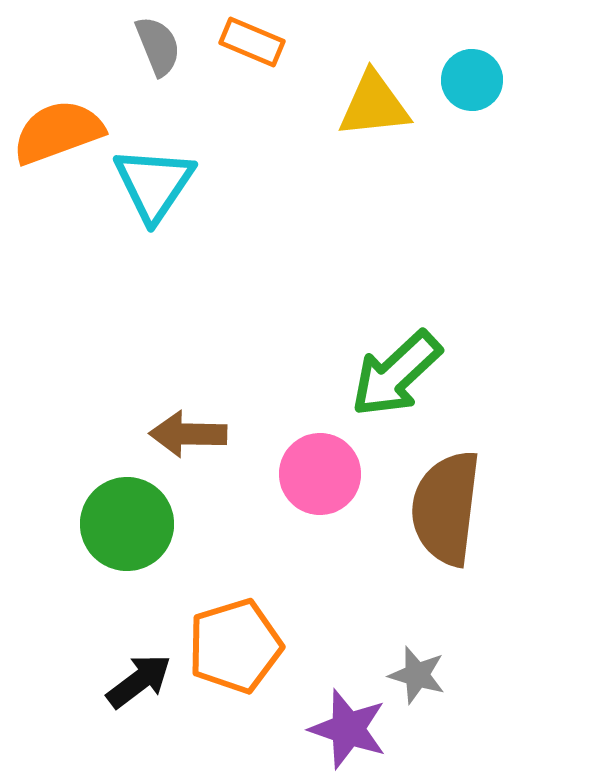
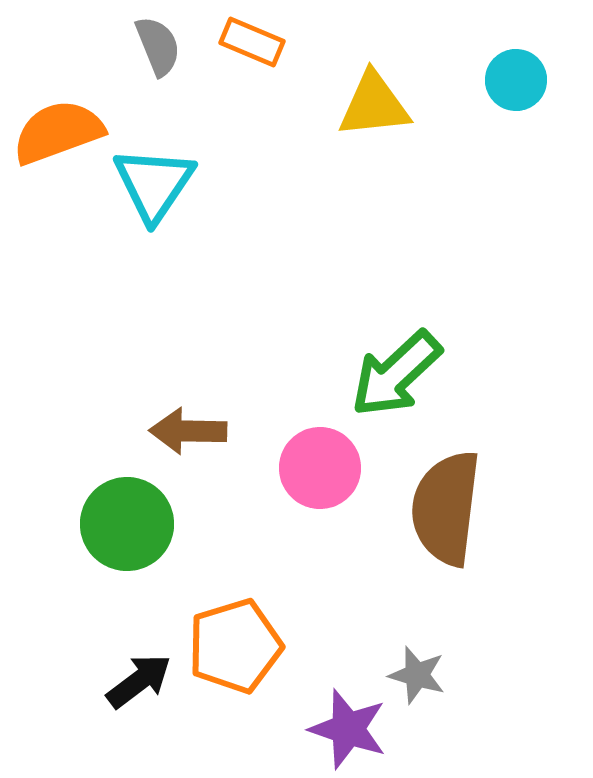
cyan circle: moved 44 px right
brown arrow: moved 3 px up
pink circle: moved 6 px up
